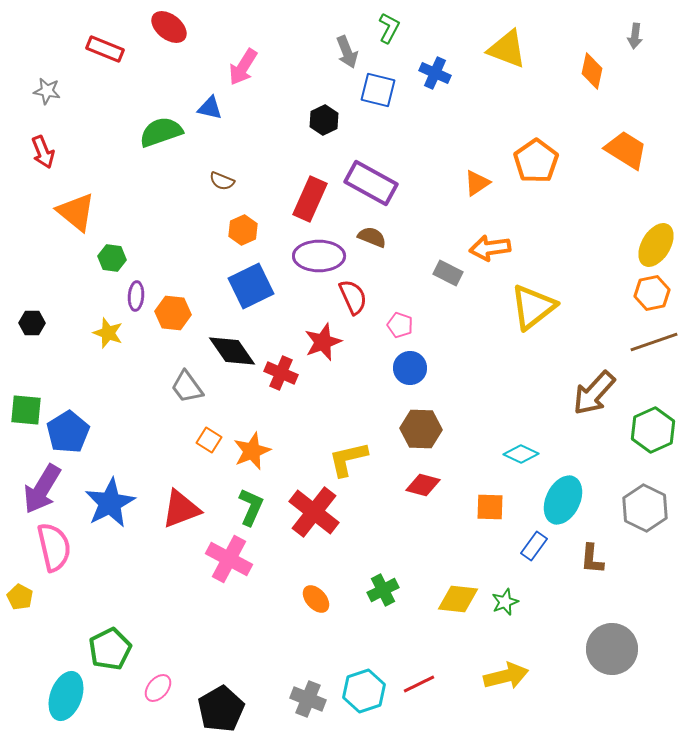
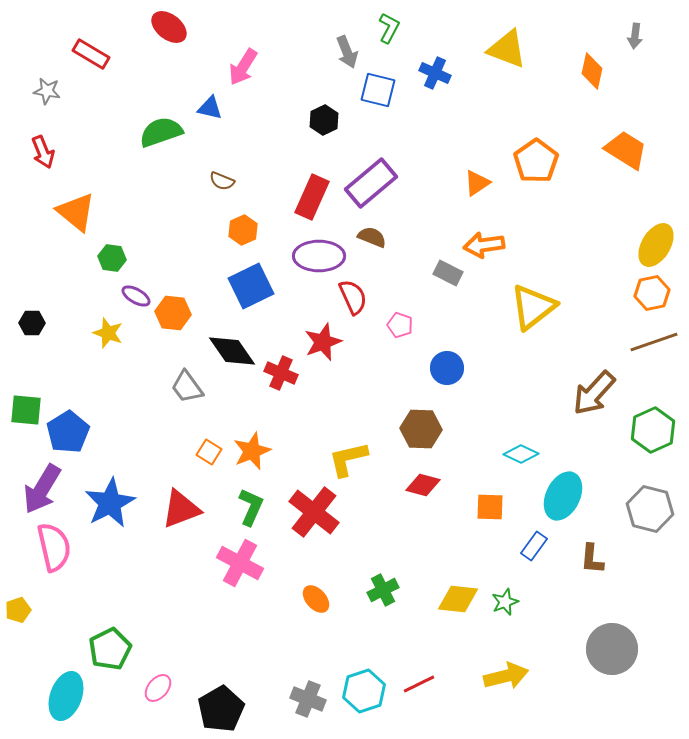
red rectangle at (105, 49): moved 14 px left, 5 px down; rotated 9 degrees clockwise
purple rectangle at (371, 183): rotated 69 degrees counterclockwise
red rectangle at (310, 199): moved 2 px right, 2 px up
orange arrow at (490, 248): moved 6 px left, 3 px up
purple ellipse at (136, 296): rotated 64 degrees counterclockwise
blue circle at (410, 368): moved 37 px right
orange square at (209, 440): moved 12 px down
cyan ellipse at (563, 500): moved 4 px up
gray hexagon at (645, 508): moved 5 px right, 1 px down; rotated 12 degrees counterclockwise
pink cross at (229, 559): moved 11 px right, 4 px down
yellow pentagon at (20, 597): moved 2 px left, 13 px down; rotated 25 degrees clockwise
